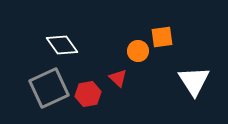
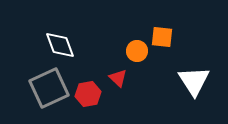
orange square: rotated 15 degrees clockwise
white diamond: moved 2 px left; rotated 16 degrees clockwise
orange circle: moved 1 px left
